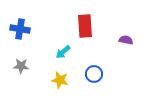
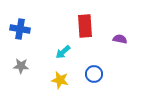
purple semicircle: moved 6 px left, 1 px up
